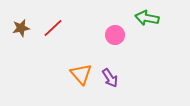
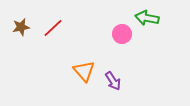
brown star: moved 1 px up
pink circle: moved 7 px right, 1 px up
orange triangle: moved 3 px right, 3 px up
purple arrow: moved 3 px right, 3 px down
